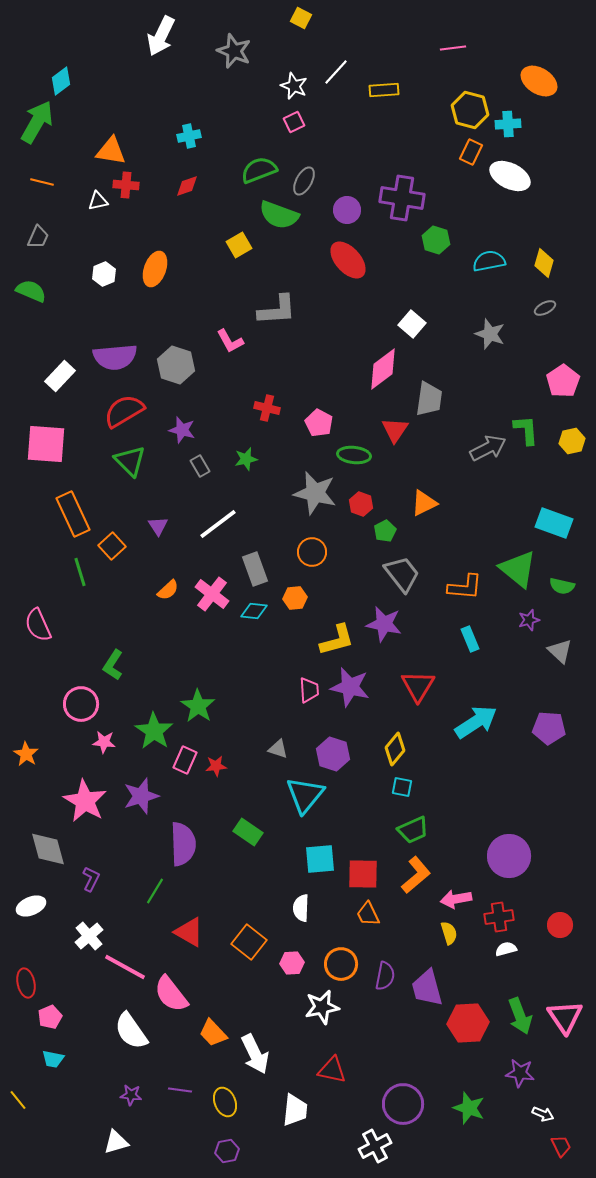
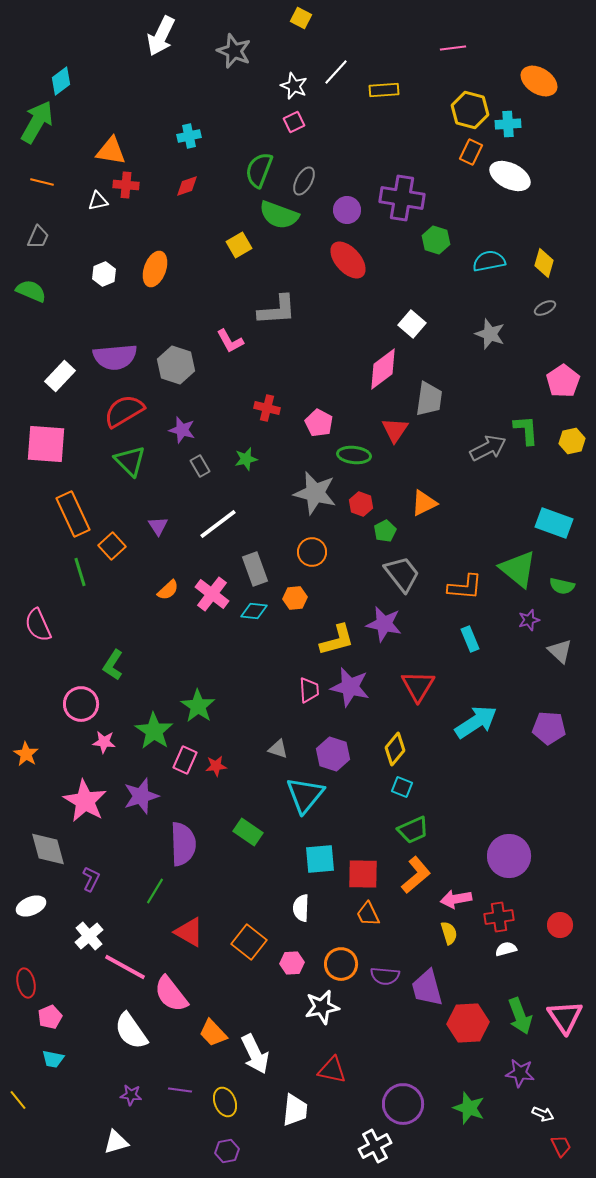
green semicircle at (259, 170): rotated 48 degrees counterclockwise
cyan square at (402, 787): rotated 10 degrees clockwise
purple semicircle at (385, 976): rotated 84 degrees clockwise
